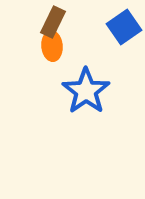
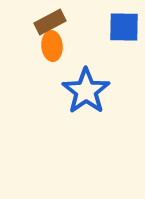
brown rectangle: moved 3 px left; rotated 36 degrees clockwise
blue square: rotated 36 degrees clockwise
